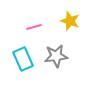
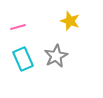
pink line: moved 16 px left
gray star: rotated 20 degrees counterclockwise
